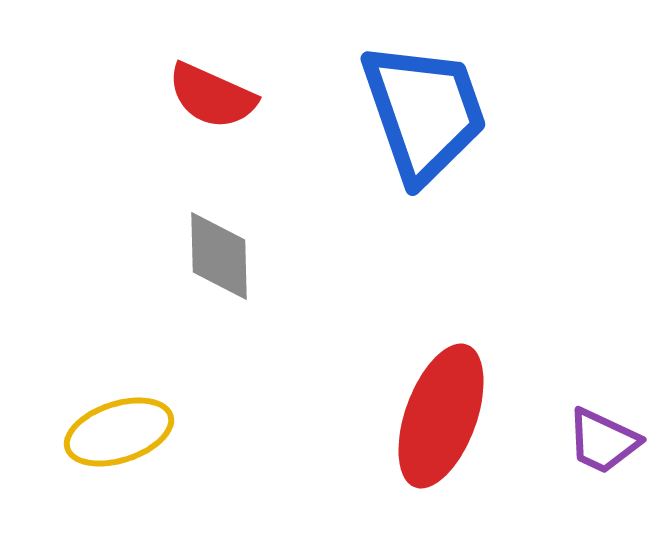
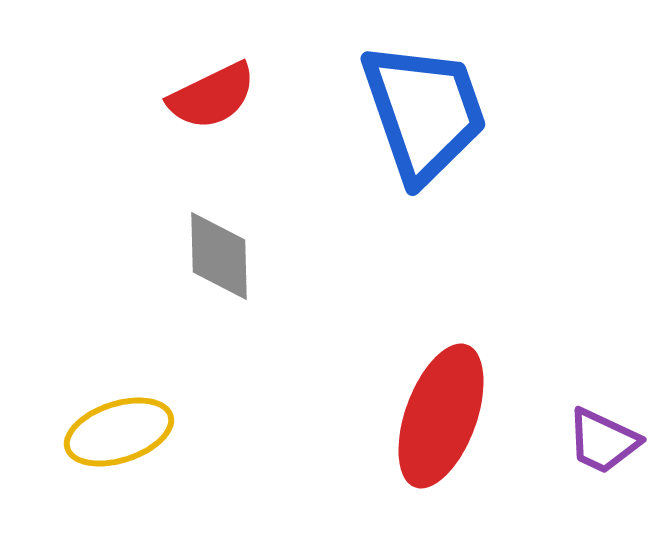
red semicircle: rotated 50 degrees counterclockwise
